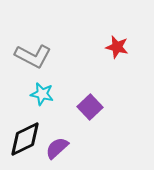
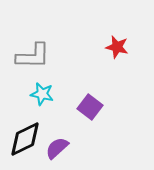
gray L-shape: rotated 27 degrees counterclockwise
purple square: rotated 10 degrees counterclockwise
